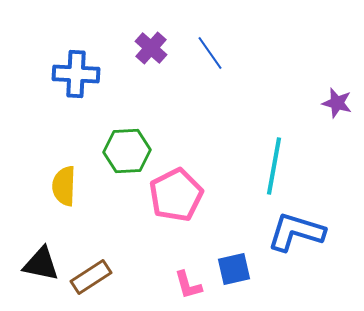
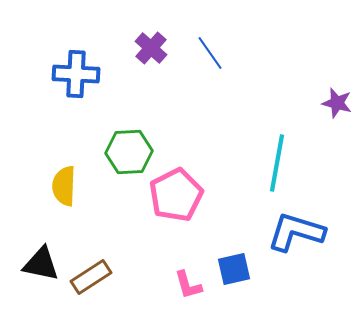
green hexagon: moved 2 px right, 1 px down
cyan line: moved 3 px right, 3 px up
